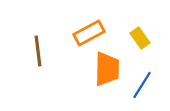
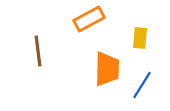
orange rectangle: moved 14 px up
yellow rectangle: rotated 40 degrees clockwise
